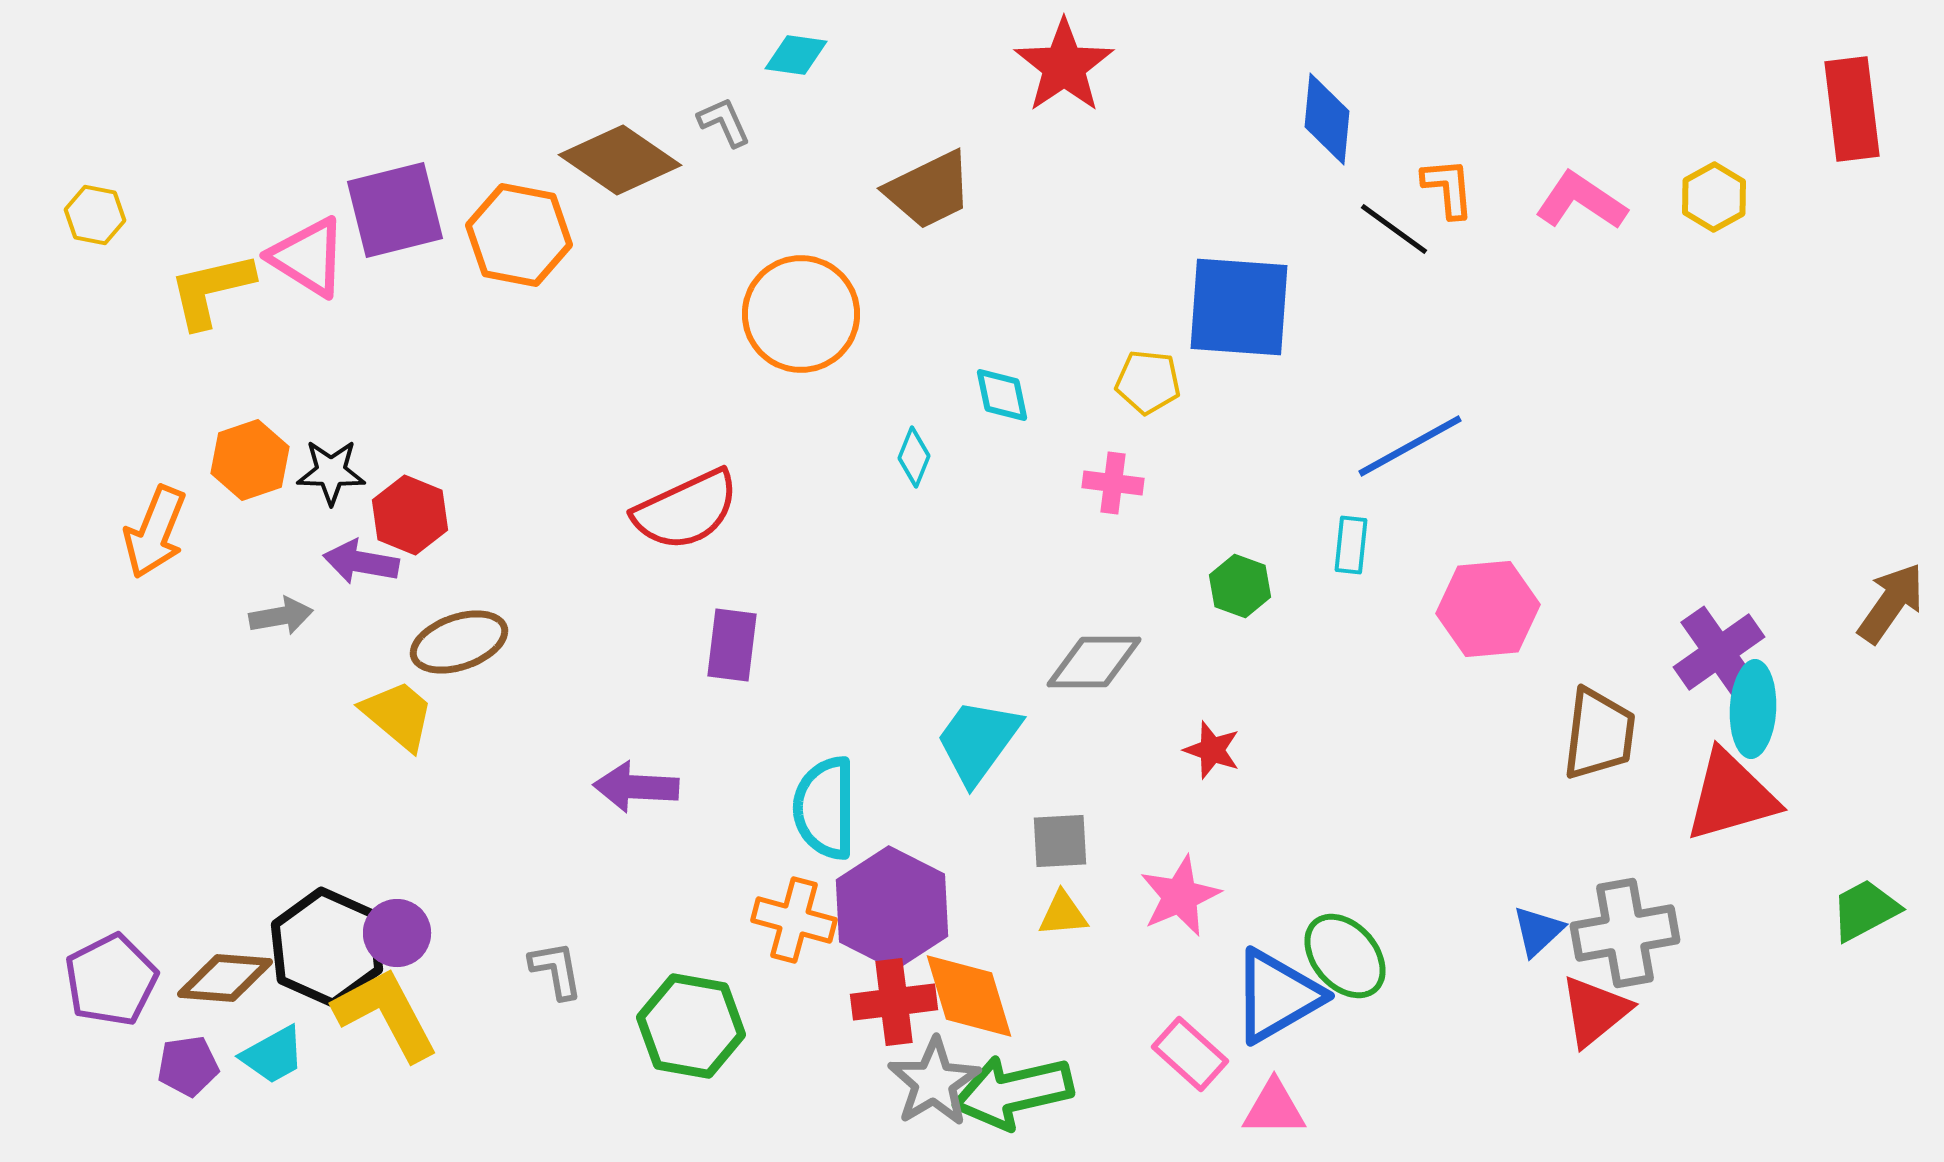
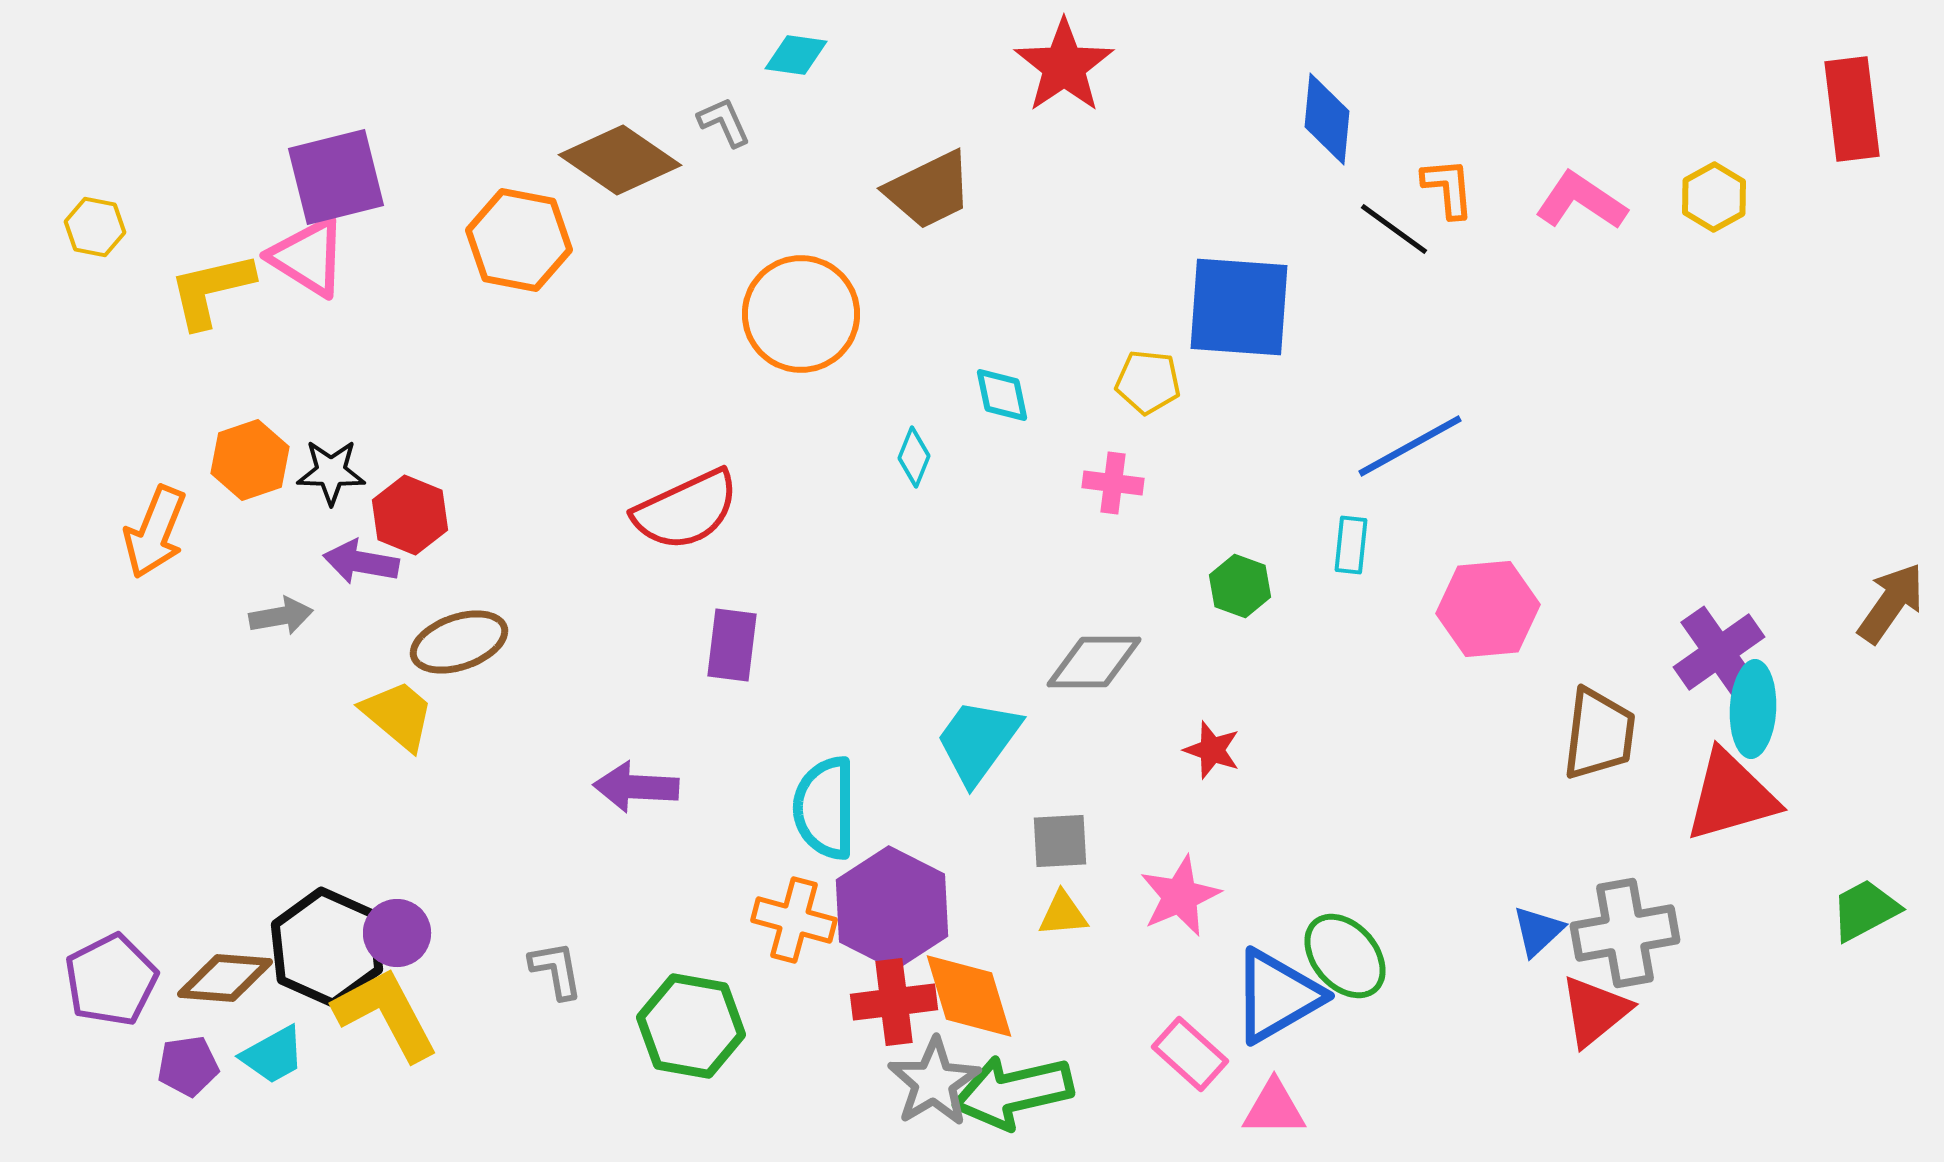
purple square at (395, 210): moved 59 px left, 33 px up
yellow hexagon at (95, 215): moved 12 px down
orange hexagon at (519, 235): moved 5 px down
